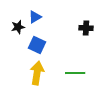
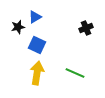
black cross: rotated 24 degrees counterclockwise
green line: rotated 24 degrees clockwise
